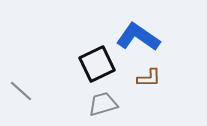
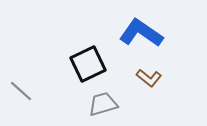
blue L-shape: moved 3 px right, 4 px up
black square: moved 9 px left
brown L-shape: rotated 40 degrees clockwise
